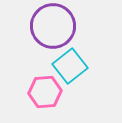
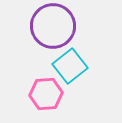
pink hexagon: moved 1 px right, 2 px down
